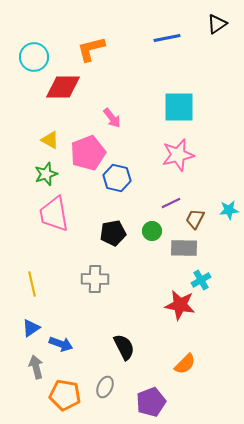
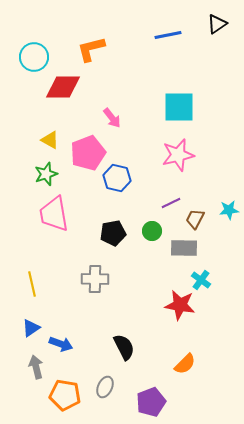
blue line: moved 1 px right, 3 px up
cyan cross: rotated 24 degrees counterclockwise
